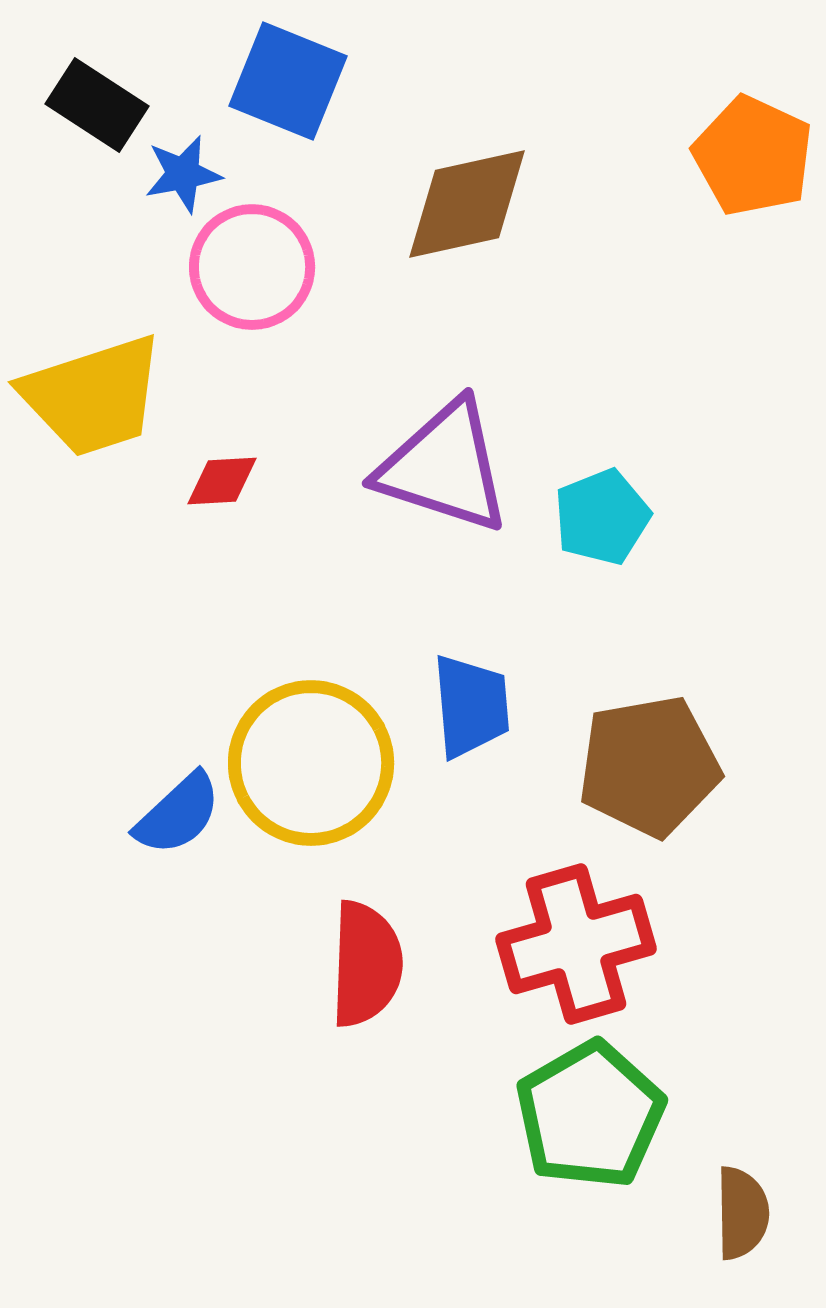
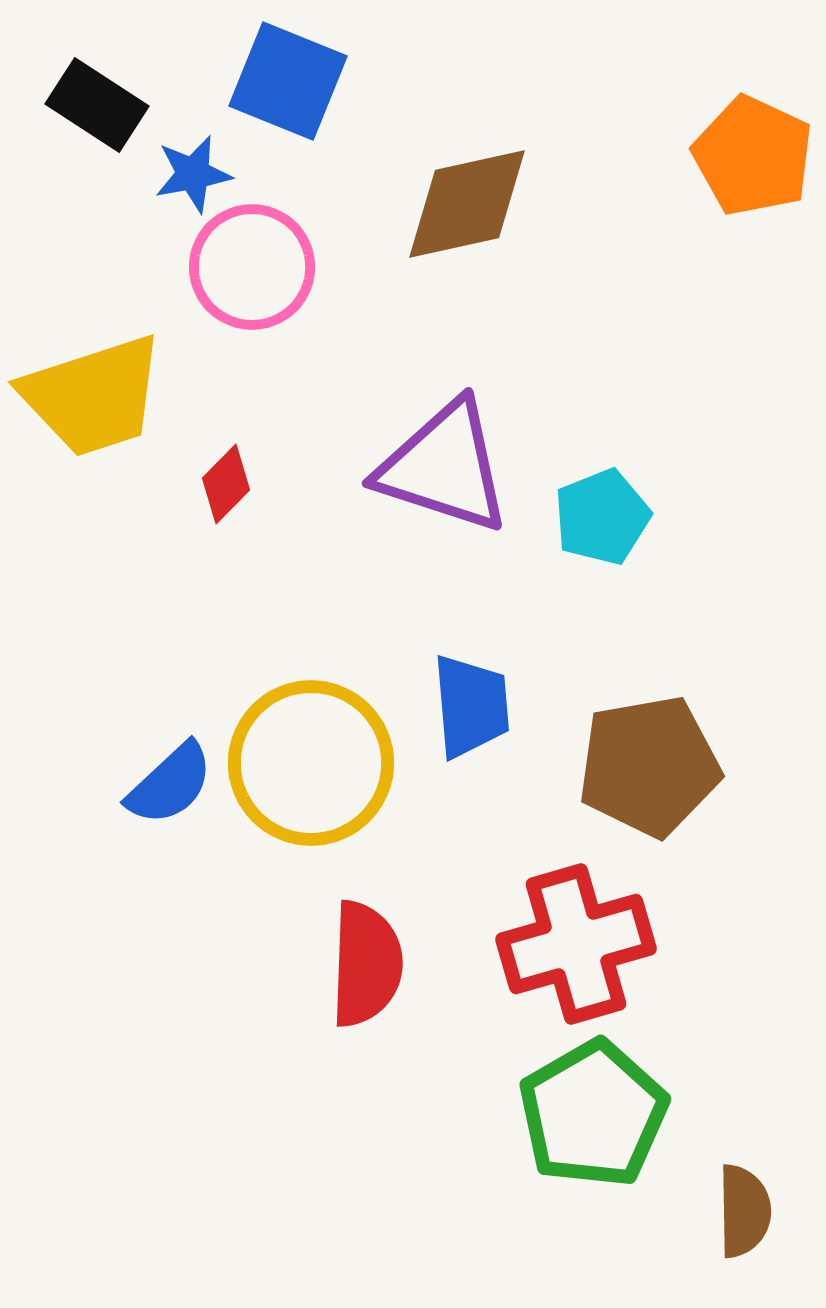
blue star: moved 10 px right
red diamond: moved 4 px right, 3 px down; rotated 42 degrees counterclockwise
blue semicircle: moved 8 px left, 30 px up
green pentagon: moved 3 px right, 1 px up
brown semicircle: moved 2 px right, 2 px up
